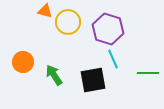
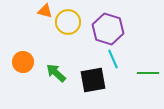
green arrow: moved 2 px right, 2 px up; rotated 15 degrees counterclockwise
